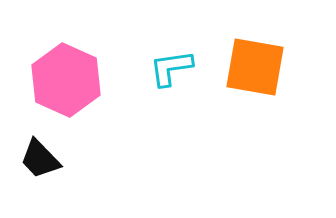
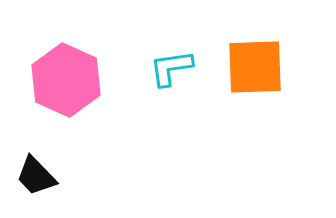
orange square: rotated 12 degrees counterclockwise
black trapezoid: moved 4 px left, 17 px down
